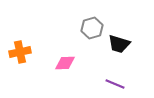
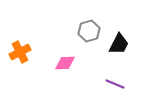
gray hexagon: moved 3 px left, 3 px down
black trapezoid: rotated 80 degrees counterclockwise
orange cross: rotated 15 degrees counterclockwise
